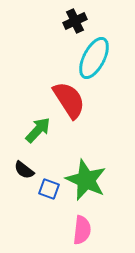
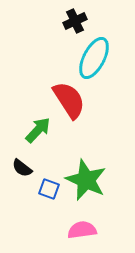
black semicircle: moved 2 px left, 2 px up
pink semicircle: rotated 104 degrees counterclockwise
